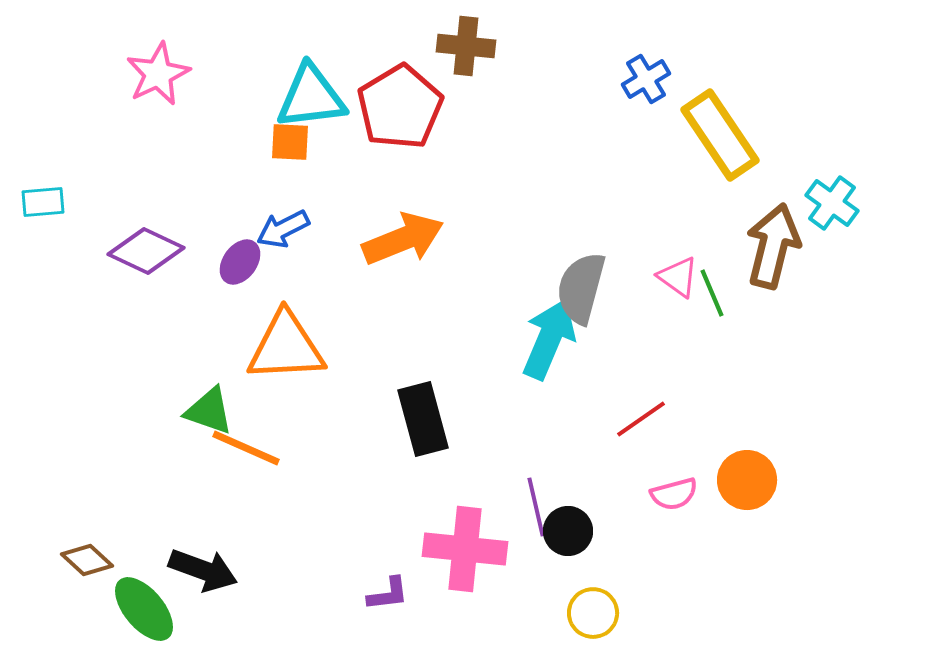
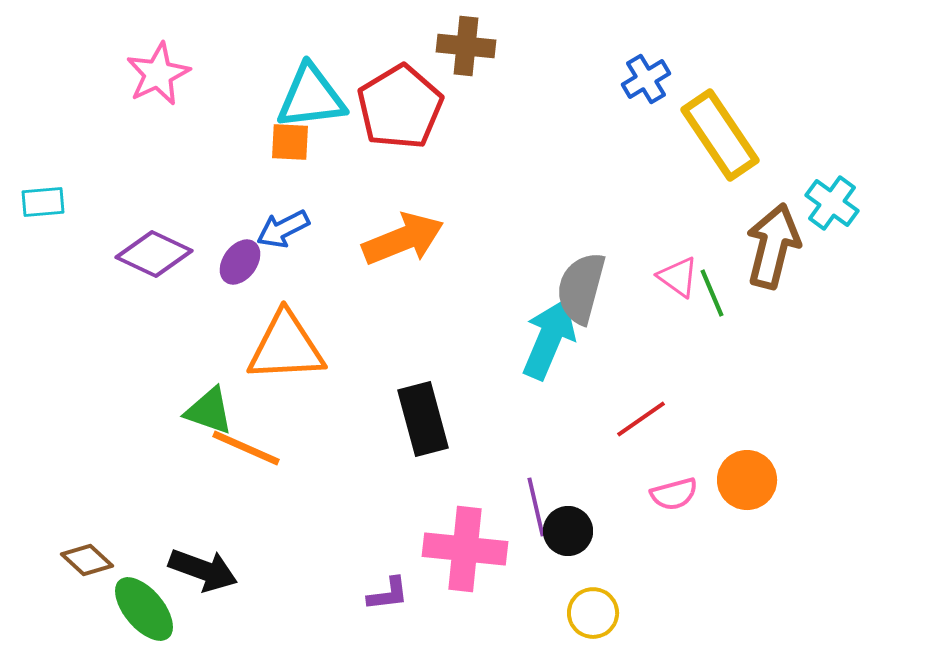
purple diamond: moved 8 px right, 3 px down
